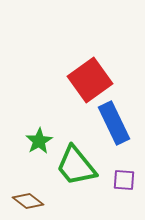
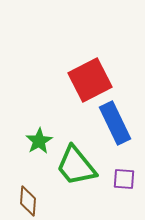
red square: rotated 9 degrees clockwise
blue rectangle: moved 1 px right
purple square: moved 1 px up
brown diamond: rotated 56 degrees clockwise
